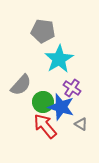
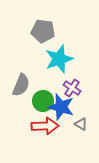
cyan star: rotated 12 degrees clockwise
gray semicircle: rotated 20 degrees counterclockwise
green circle: moved 1 px up
red arrow: rotated 128 degrees clockwise
